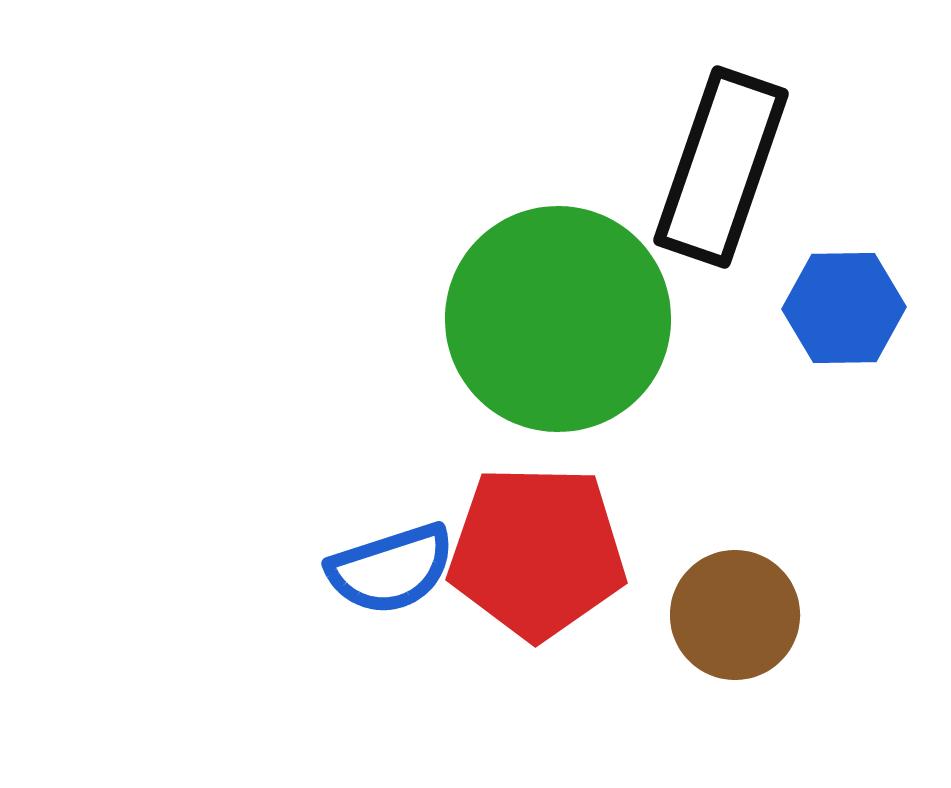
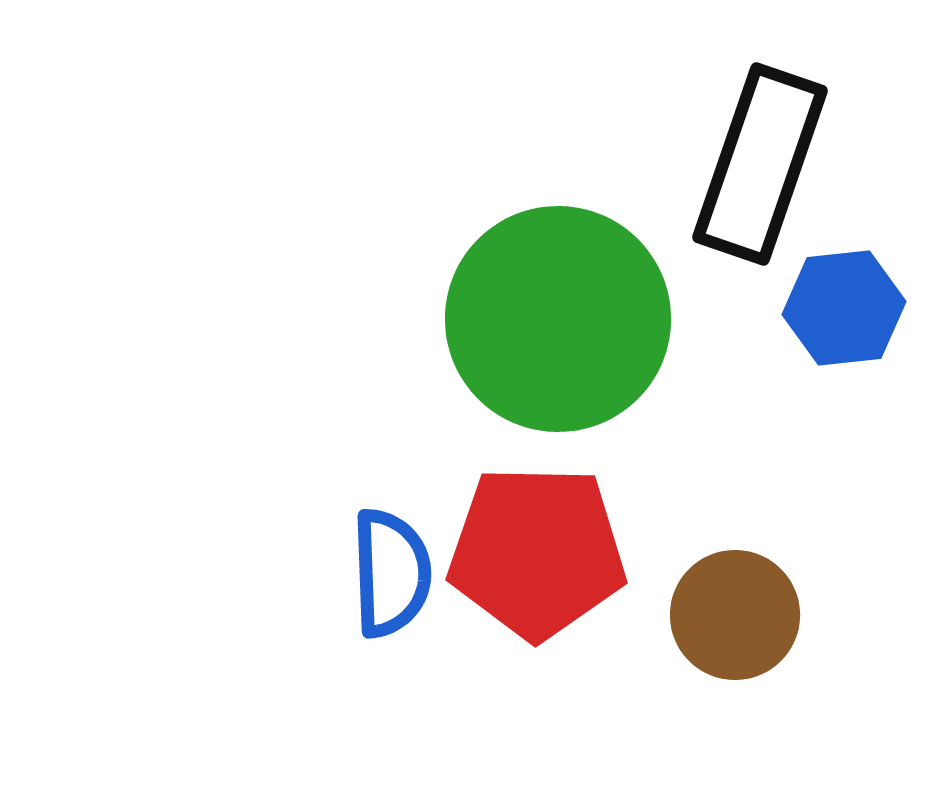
black rectangle: moved 39 px right, 3 px up
blue hexagon: rotated 5 degrees counterclockwise
blue semicircle: moved 4 px down; rotated 74 degrees counterclockwise
